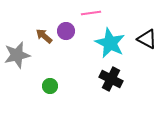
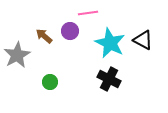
pink line: moved 3 px left
purple circle: moved 4 px right
black triangle: moved 4 px left, 1 px down
gray star: rotated 16 degrees counterclockwise
black cross: moved 2 px left
green circle: moved 4 px up
